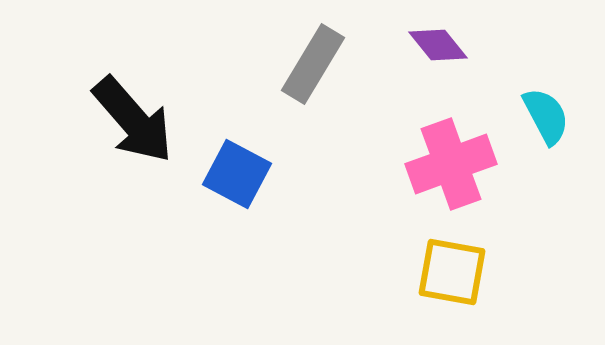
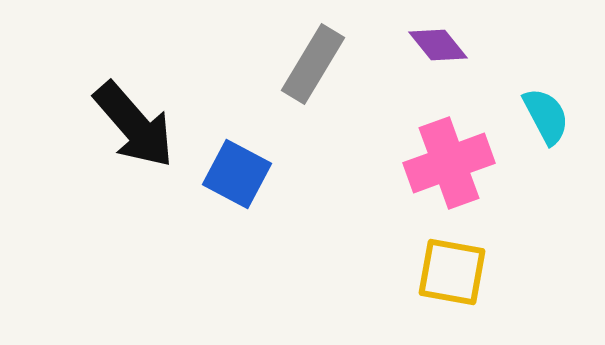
black arrow: moved 1 px right, 5 px down
pink cross: moved 2 px left, 1 px up
